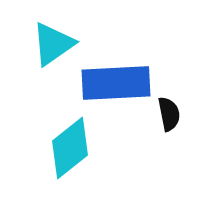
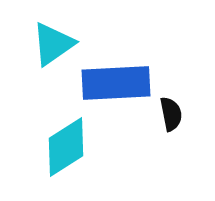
black semicircle: moved 2 px right
cyan diamond: moved 4 px left, 1 px up; rotated 6 degrees clockwise
